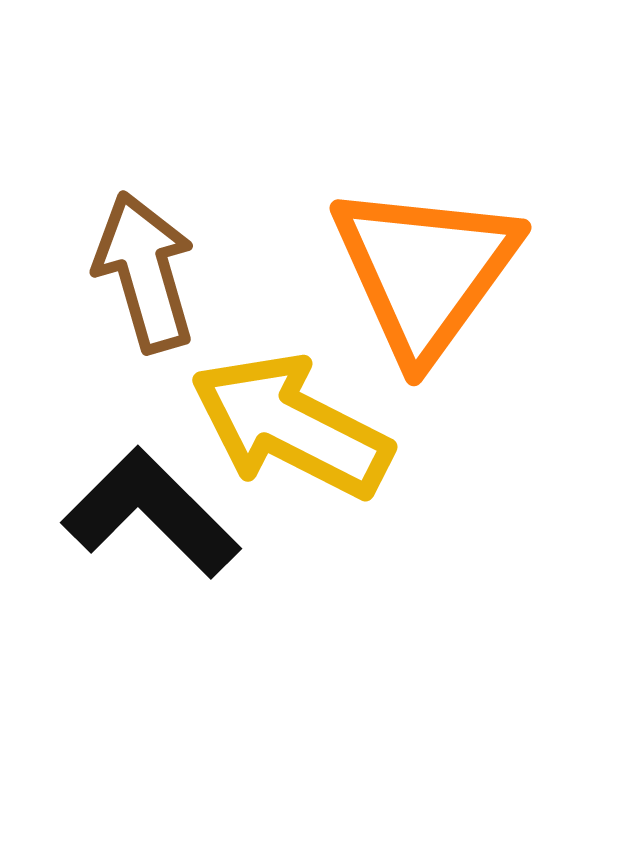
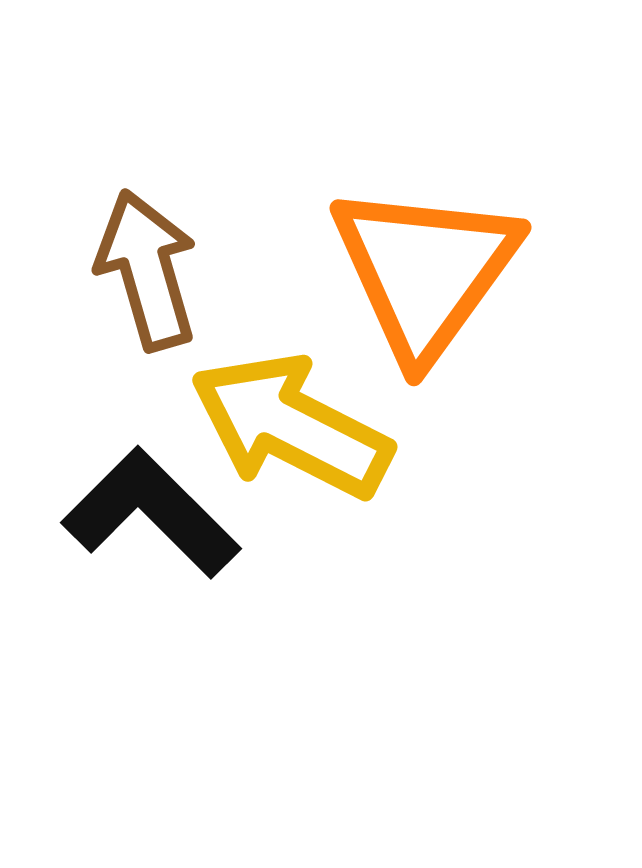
brown arrow: moved 2 px right, 2 px up
